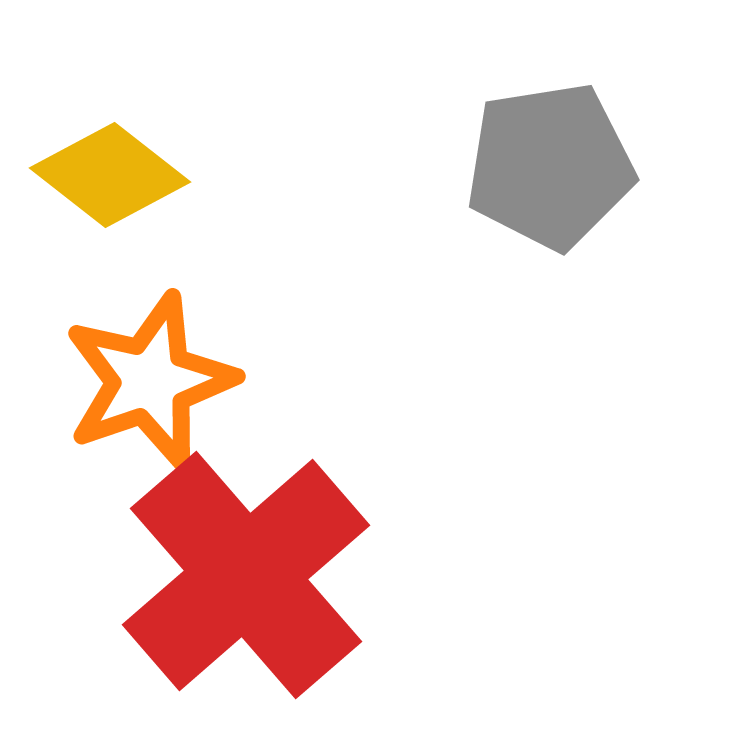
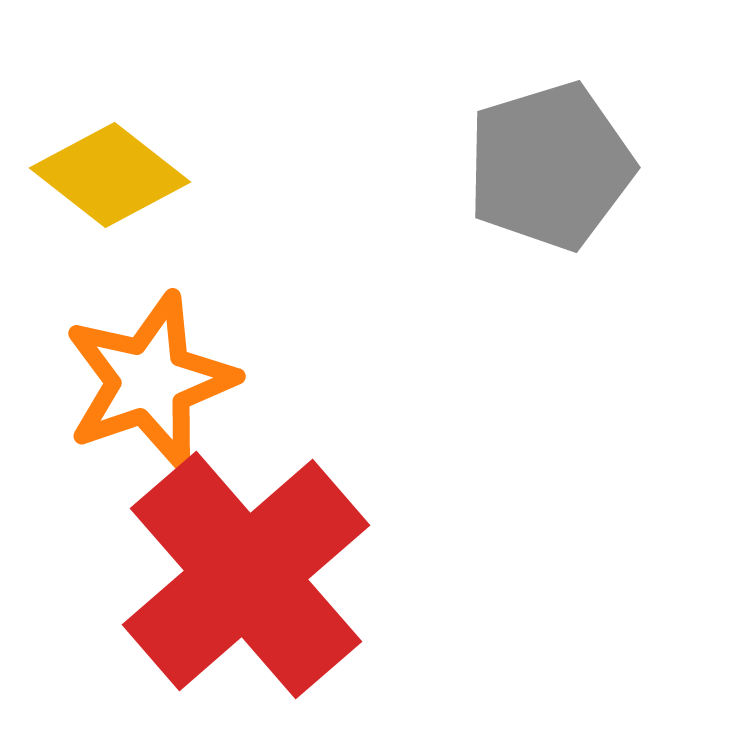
gray pentagon: rotated 8 degrees counterclockwise
